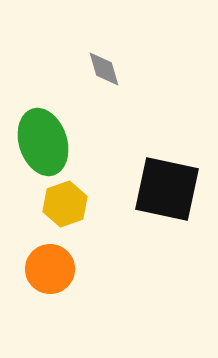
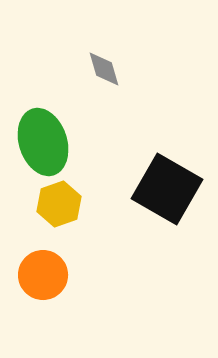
black square: rotated 18 degrees clockwise
yellow hexagon: moved 6 px left
orange circle: moved 7 px left, 6 px down
